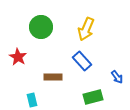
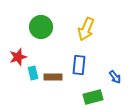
red star: rotated 24 degrees clockwise
blue rectangle: moved 3 px left, 4 px down; rotated 48 degrees clockwise
blue arrow: moved 2 px left
cyan rectangle: moved 1 px right, 27 px up
